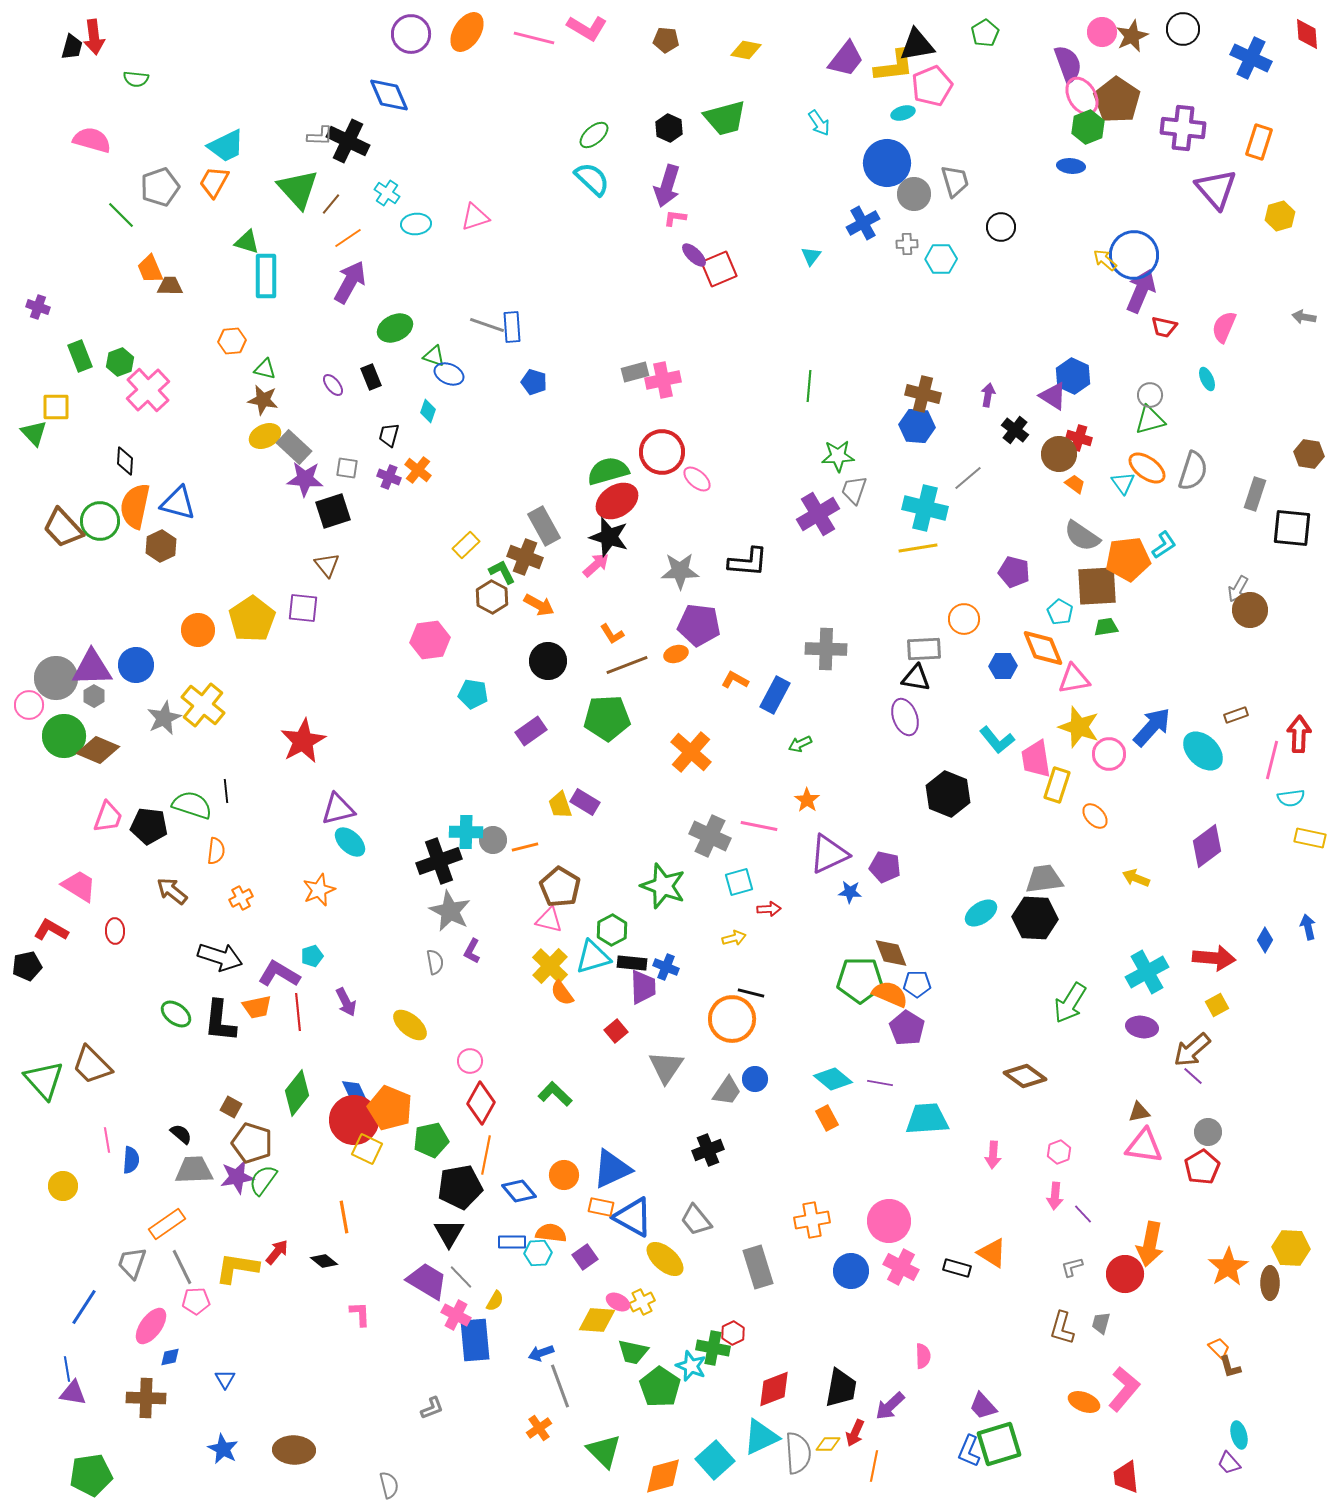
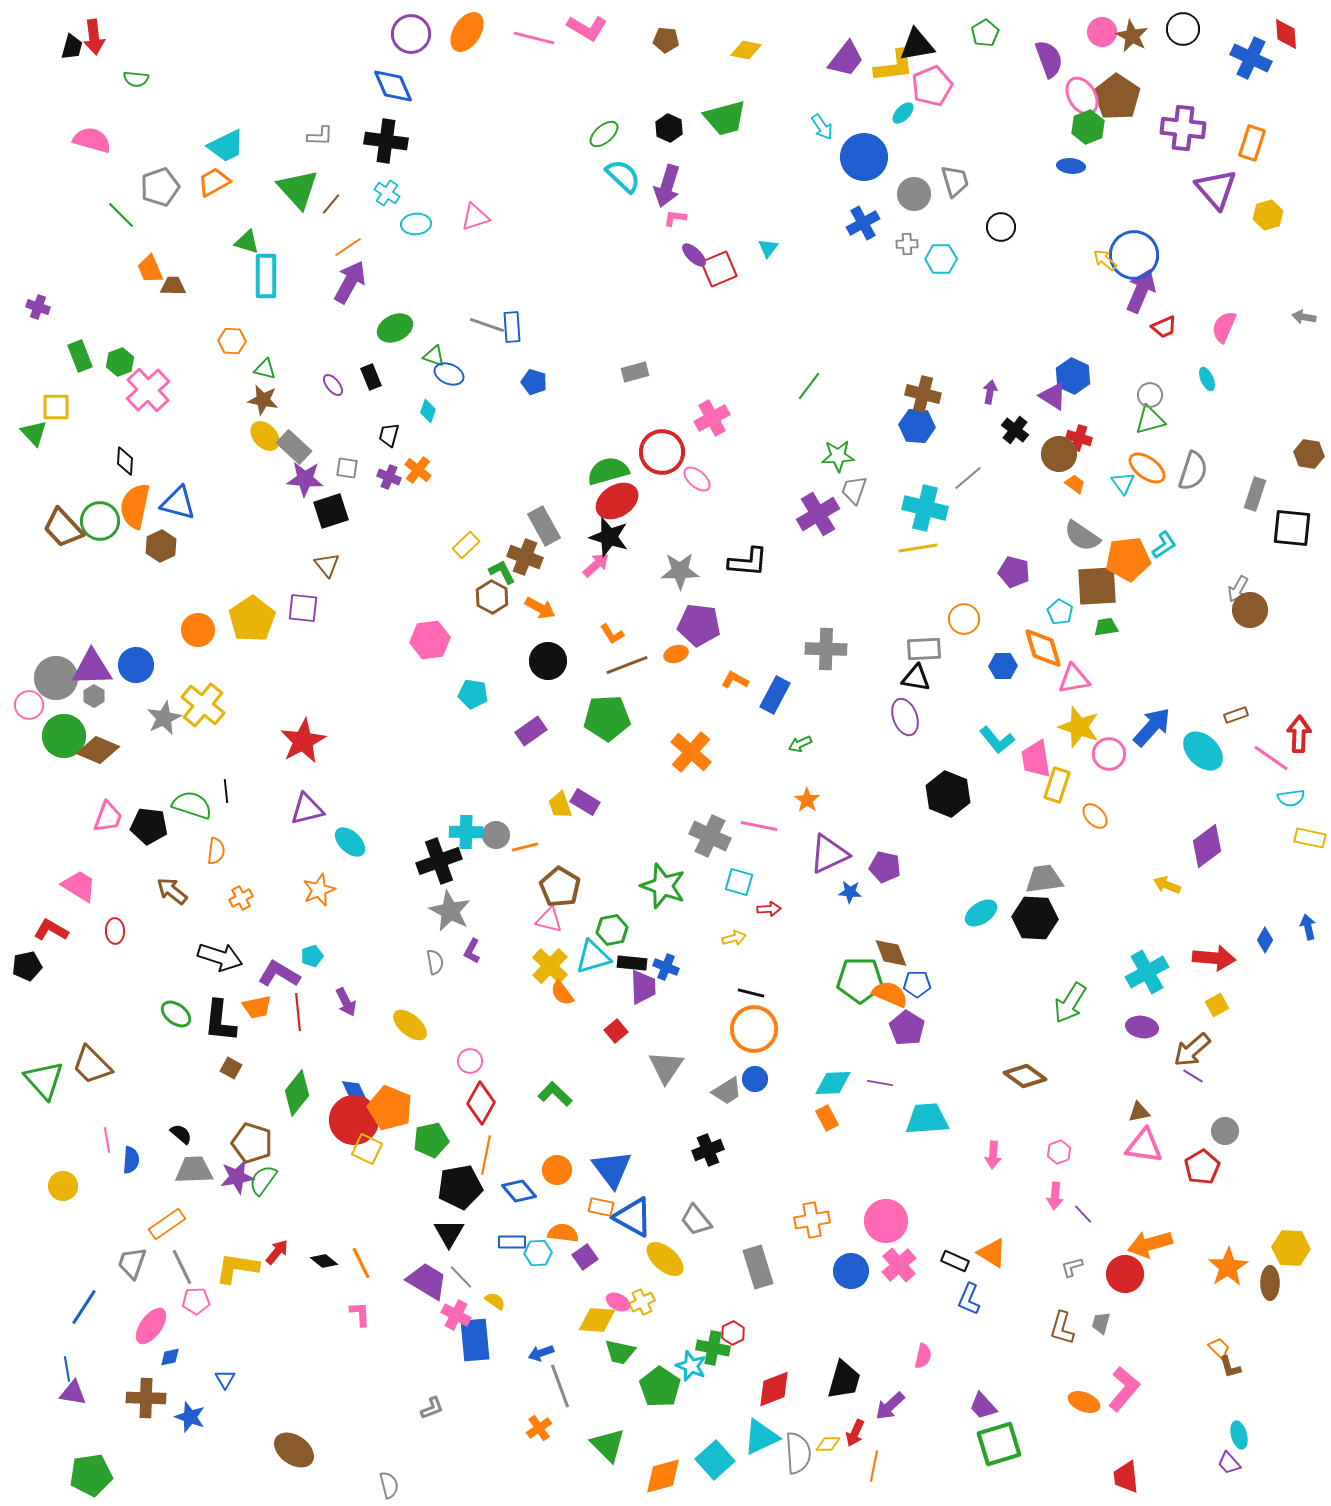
red diamond at (1307, 34): moved 21 px left
brown star at (1132, 36): rotated 20 degrees counterclockwise
purple semicircle at (1068, 64): moved 19 px left, 5 px up
blue diamond at (389, 95): moved 4 px right, 9 px up
brown pentagon at (1117, 100): moved 3 px up
cyan ellipse at (903, 113): rotated 30 degrees counterclockwise
cyan arrow at (819, 123): moved 3 px right, 4 px down
green ellipse at (594, 135): moved 10 px right, 1 px up
black cross at (348, 141): moved 38 px right; rotated 18 degrees counterclockwise
orange rectangle at (1259, 142): moved 7 px left, 1 px down
blue circle at (887, 163): moved 23 px left, 6 px up
cyan semicircle at (592, 179): moved 31 px right, 3 px up
orange trapezoid at (214, 182): rotated 32 degrees clockwise
yellow hexagon at (1280, 216): moved 12 px left, 1 px up
orange line at (348, 238): moved 9 px down
cyan triangle at (811, 256): moved 43 px left, 8 px up
brown trapezoid at (170, 286): moved 3 px right
red trapezoid at (1164, 327): rotated 36 degrees counterclockwise
orange hexagon at (232, 341): rotated 8 degrees clockwise
pink cross at (663, 380): moved 49 px right, 38 px down; rotated 16 degrees counterclockwise
green line at (809, 386): rotated 32 degrees clockwise
purple arrow at (988, 395): moved 2 px right, 3 px up
yellow ellipse at (265, 436): rotated 72 degrees clockwise
black square at (333, 511): moved 2 px left
orange arrow at (539, 605): moved 1 px right, 3 px down
orange diamond at (1043, 648): rotated 6 degrees clockwise
pink line at (1272, 760): moved 1 px left, 2 px up; rotated 69 degrees counterclockwise
purple triangle at (338, 809): moved 31 px left
gray circle at (493, 840): moved 3 px right, 5 px up
yellow arrow at (1136, 878): moved 31 px right, 7 px down
cyan square at (739, 882): rotated 32 degrees clockwise
green hexagon at (612, 930): rotated 16 degrees clockwise
orange circle at (732, 1019): moved 22 px right, 10 px down
purple line at (1193, 1076): rotated 10 degrees counterclockwise
cyan diamond at (833, 1079): moved 4 px down; rotated 42 degrees counterclockwise
gray trapezoid at (727, 1091): rotated 24 degrees clockwise
brown square at (231, 1107): moved 39 px up
gray circle at (1208, 1132): moved 17 px right, 1 px up
blue triangle at (612, 1169): rotated 42 degrees counterclockwise
orange circle at (564, 1175): moved 7 px left, 5 px up
orange line at (344, 1217): moved 17 px right, 46 px down; rotated 16 degrees counterclockwise
pink circle at (889, 1221): moved 3 px left
orange semicircle at (551, 1233): moved 12 px right
orange arrow at (1150, 1244): rotated 63 degrees clockwise
pink cross at (901, 1267): moved 2 px left, 2 px up; rotated 20 degrees clockwise
black rectangle at (957, 1268): moved 2 px left, 7 px up; rotated 8 degrees clockwise
yellow semicircle at (495, 1301): rotated 85 degrees counterclockwise
green trapezoid at (633, 1352): moved 13 px left
pink semicircle at (923, 1356): rotated 15 degrees clockwise
black trapezoid at (841, 1388): moved 3 px right, 8 px up; rotated 6 degrees clockwise
blue star at (223, 1449): moved 33 px left, 32 px up; rotated 8 degrees counterclockwise
brown ellipse at (294, 1450): rotated 33 degrees clockwise
green triangle at (604, 1451): moved 4 px right, 6 px up
blue L-shape at (969, 1451): moved 152 px up
